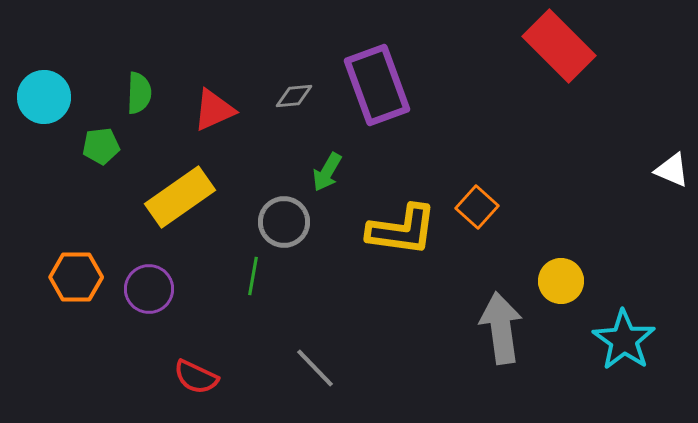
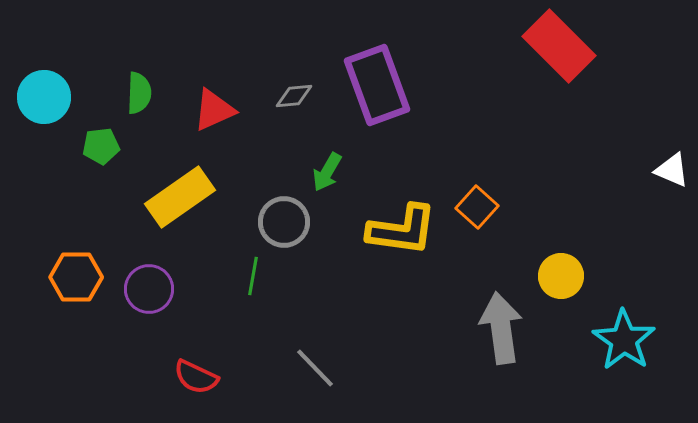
yellow circle: moved 5 px up
